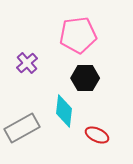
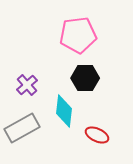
purple cross: moved 22 px down
